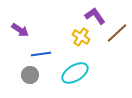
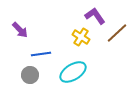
purple arrow: rotated 12 degrees clockwise
cyan ellipse: moved 2 px left, 1 px up
